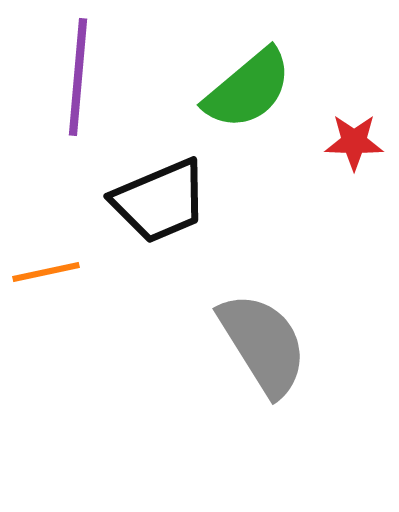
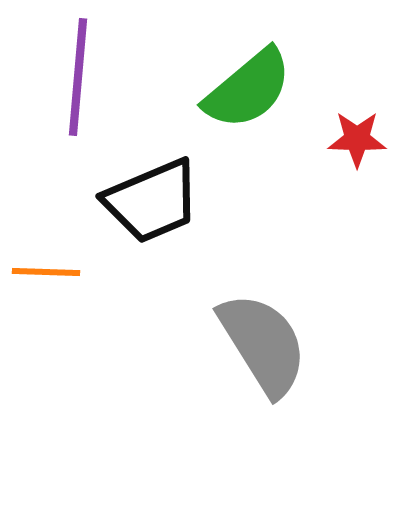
red star: moved 3 px right, 3 px up
black trapezoid: moved 8 px left
orange line: rotated 14 degrees clockwise
